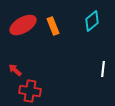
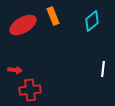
orange rectangle: moved 10 px up
red arrow: rotated 144 degrees clockwise
red cross: moved 1 px up; rotated 15 degrees counterclockwise
